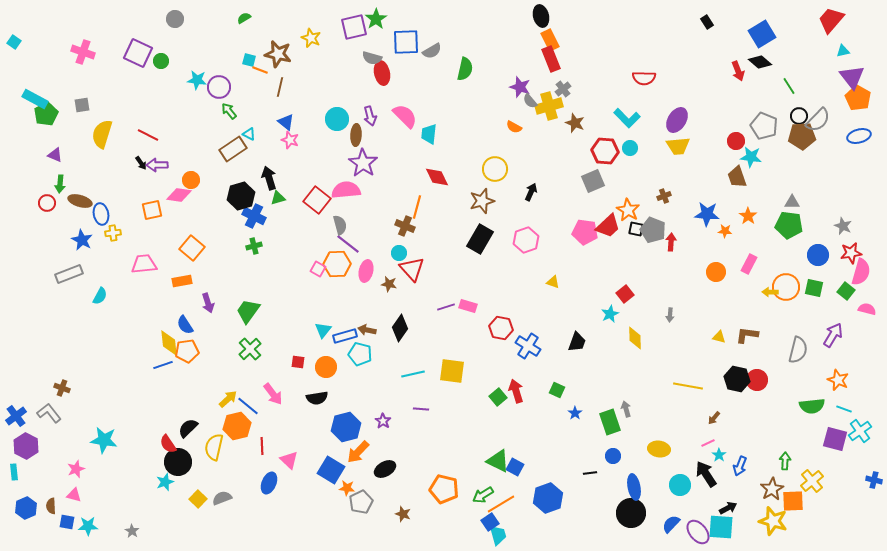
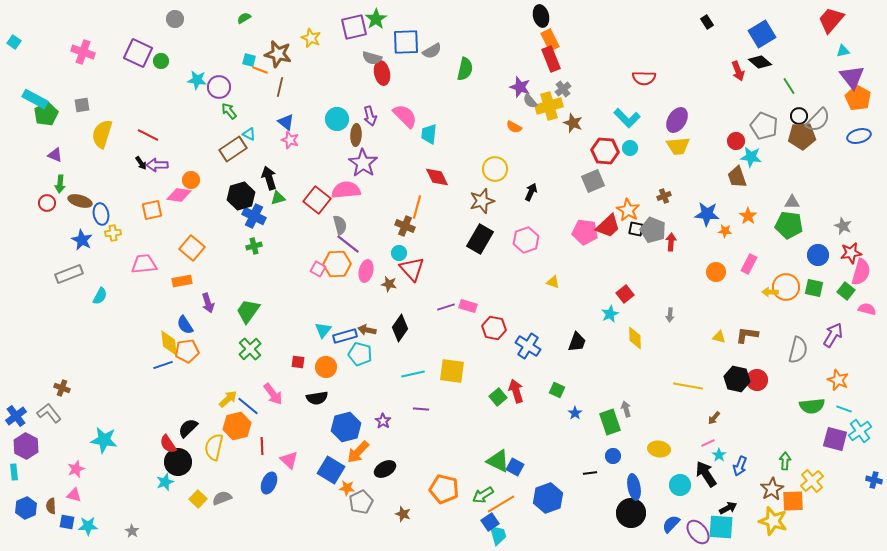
brown star at (575, 123): moved 2 px left
red hexagon at (501, 328): moved 7 px left
